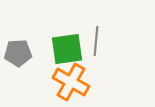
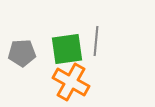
gray pentagon: moved 4 px right
